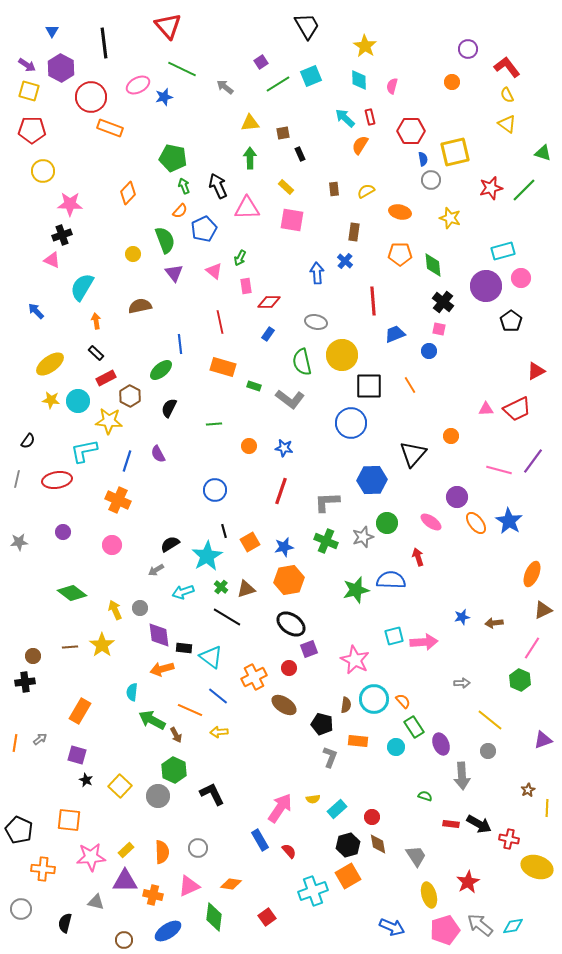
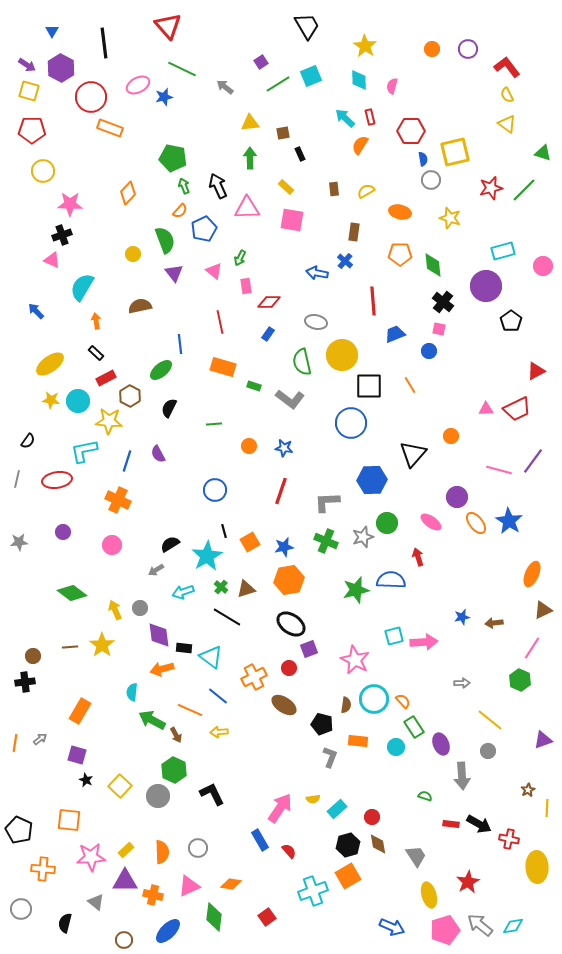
orange circle at (452, 82): moved 20 px left, 33 px up
blue arrow at (317, 273): rotated 75 degrees counterclockwise
pink circle at (521, 278): moved 22 px right, 12 px up
yellow ellipse at (537, 867): rotated 68 degrees clockwise
gray triangle at (96, 902): rotated 24 degrees clockwise
blue ellipse at (168, 931): rotated 12 degrees counterclockwise
